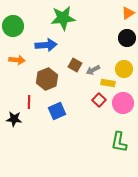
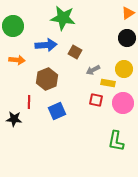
green star: rotated 15 degrees clockwise
brown square: moved 13 px up
red square: moved 3 px left; rotated 32 degrees counterclockwise
green L-shape: moved 3 px left, 1 px up
